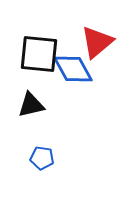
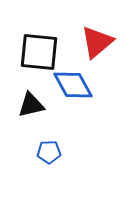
black square: moved 2 px up
blue diamond: moved 16 px down
blue pentagon: moved 7 px right, 6 px up; rotated 10 degrees counterclockwise
